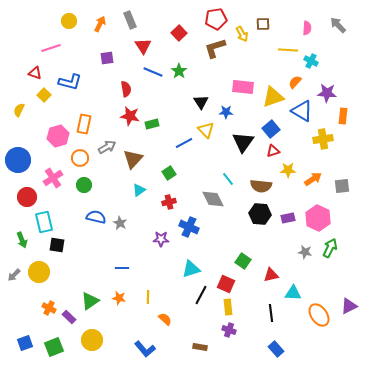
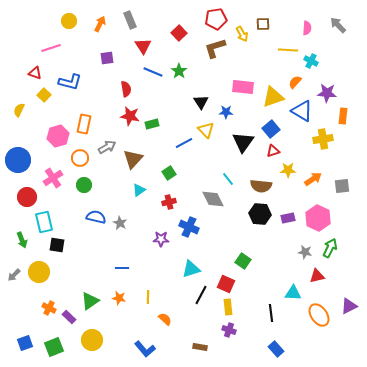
red triangle at (271, 275): moved 46 px right, 1 px down
